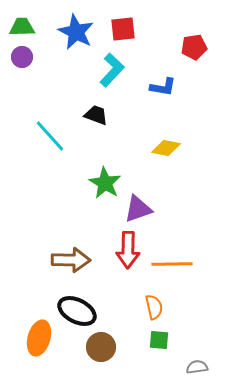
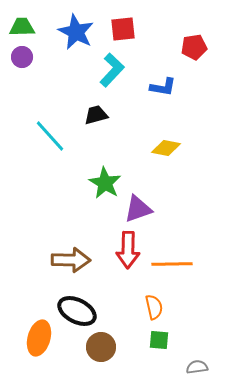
black trapezoid: rotated 35 degrees counterclockwise
